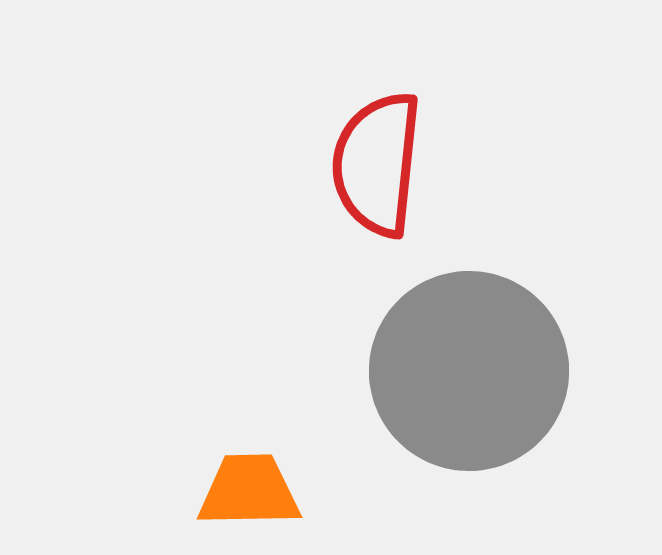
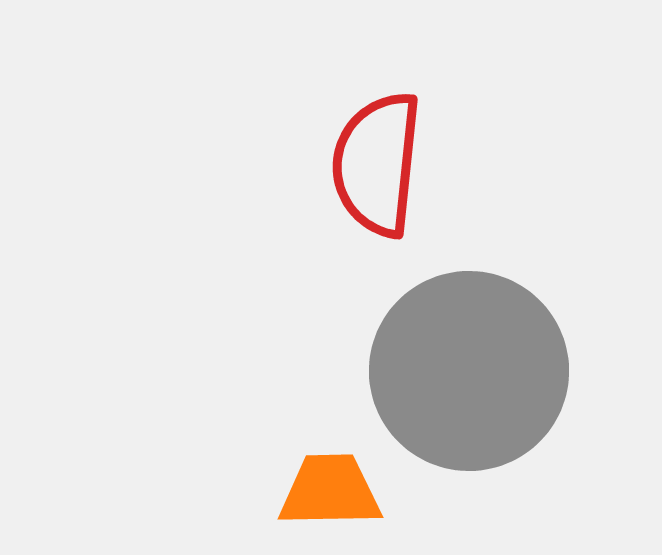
orange trapezoid: moved 81 px right
